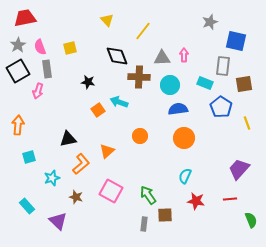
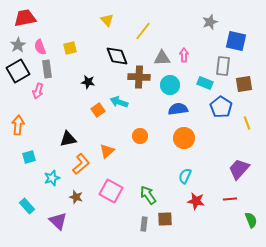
brown square at (165, 215): moved 4 px down
